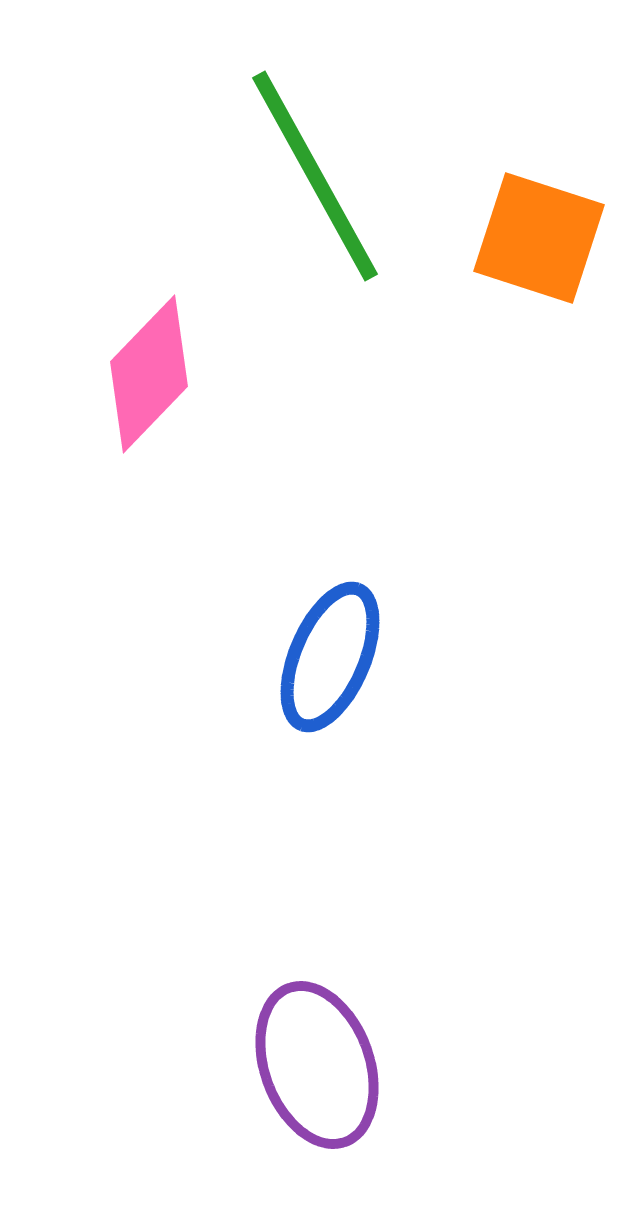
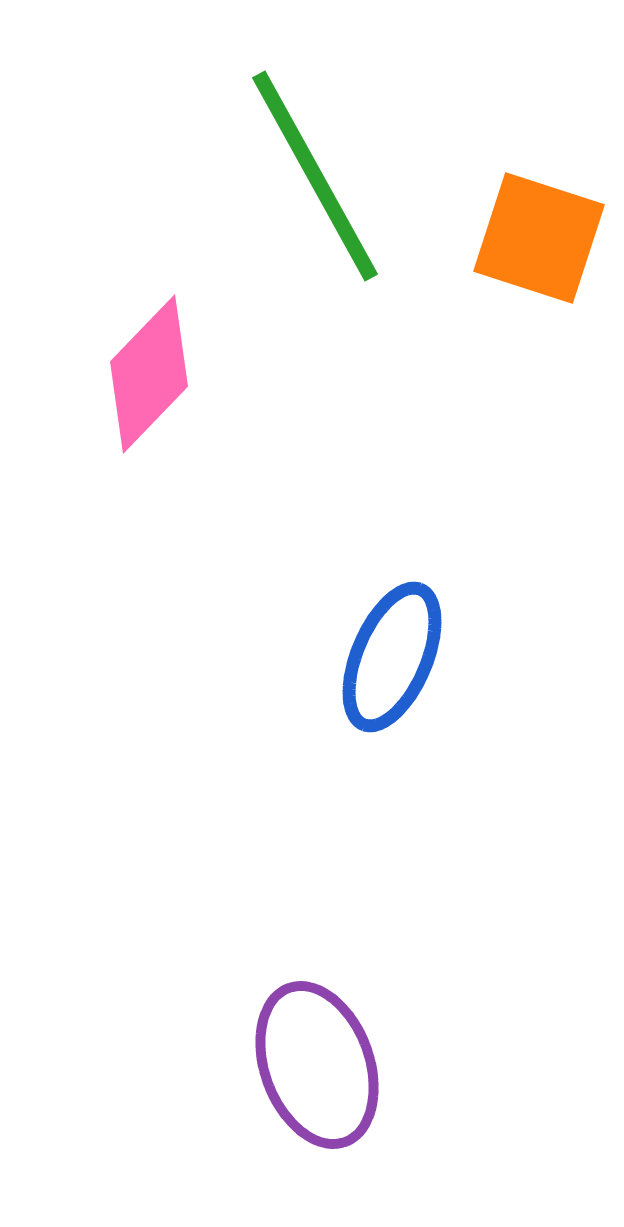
blue ellipse: moved 62 px right
